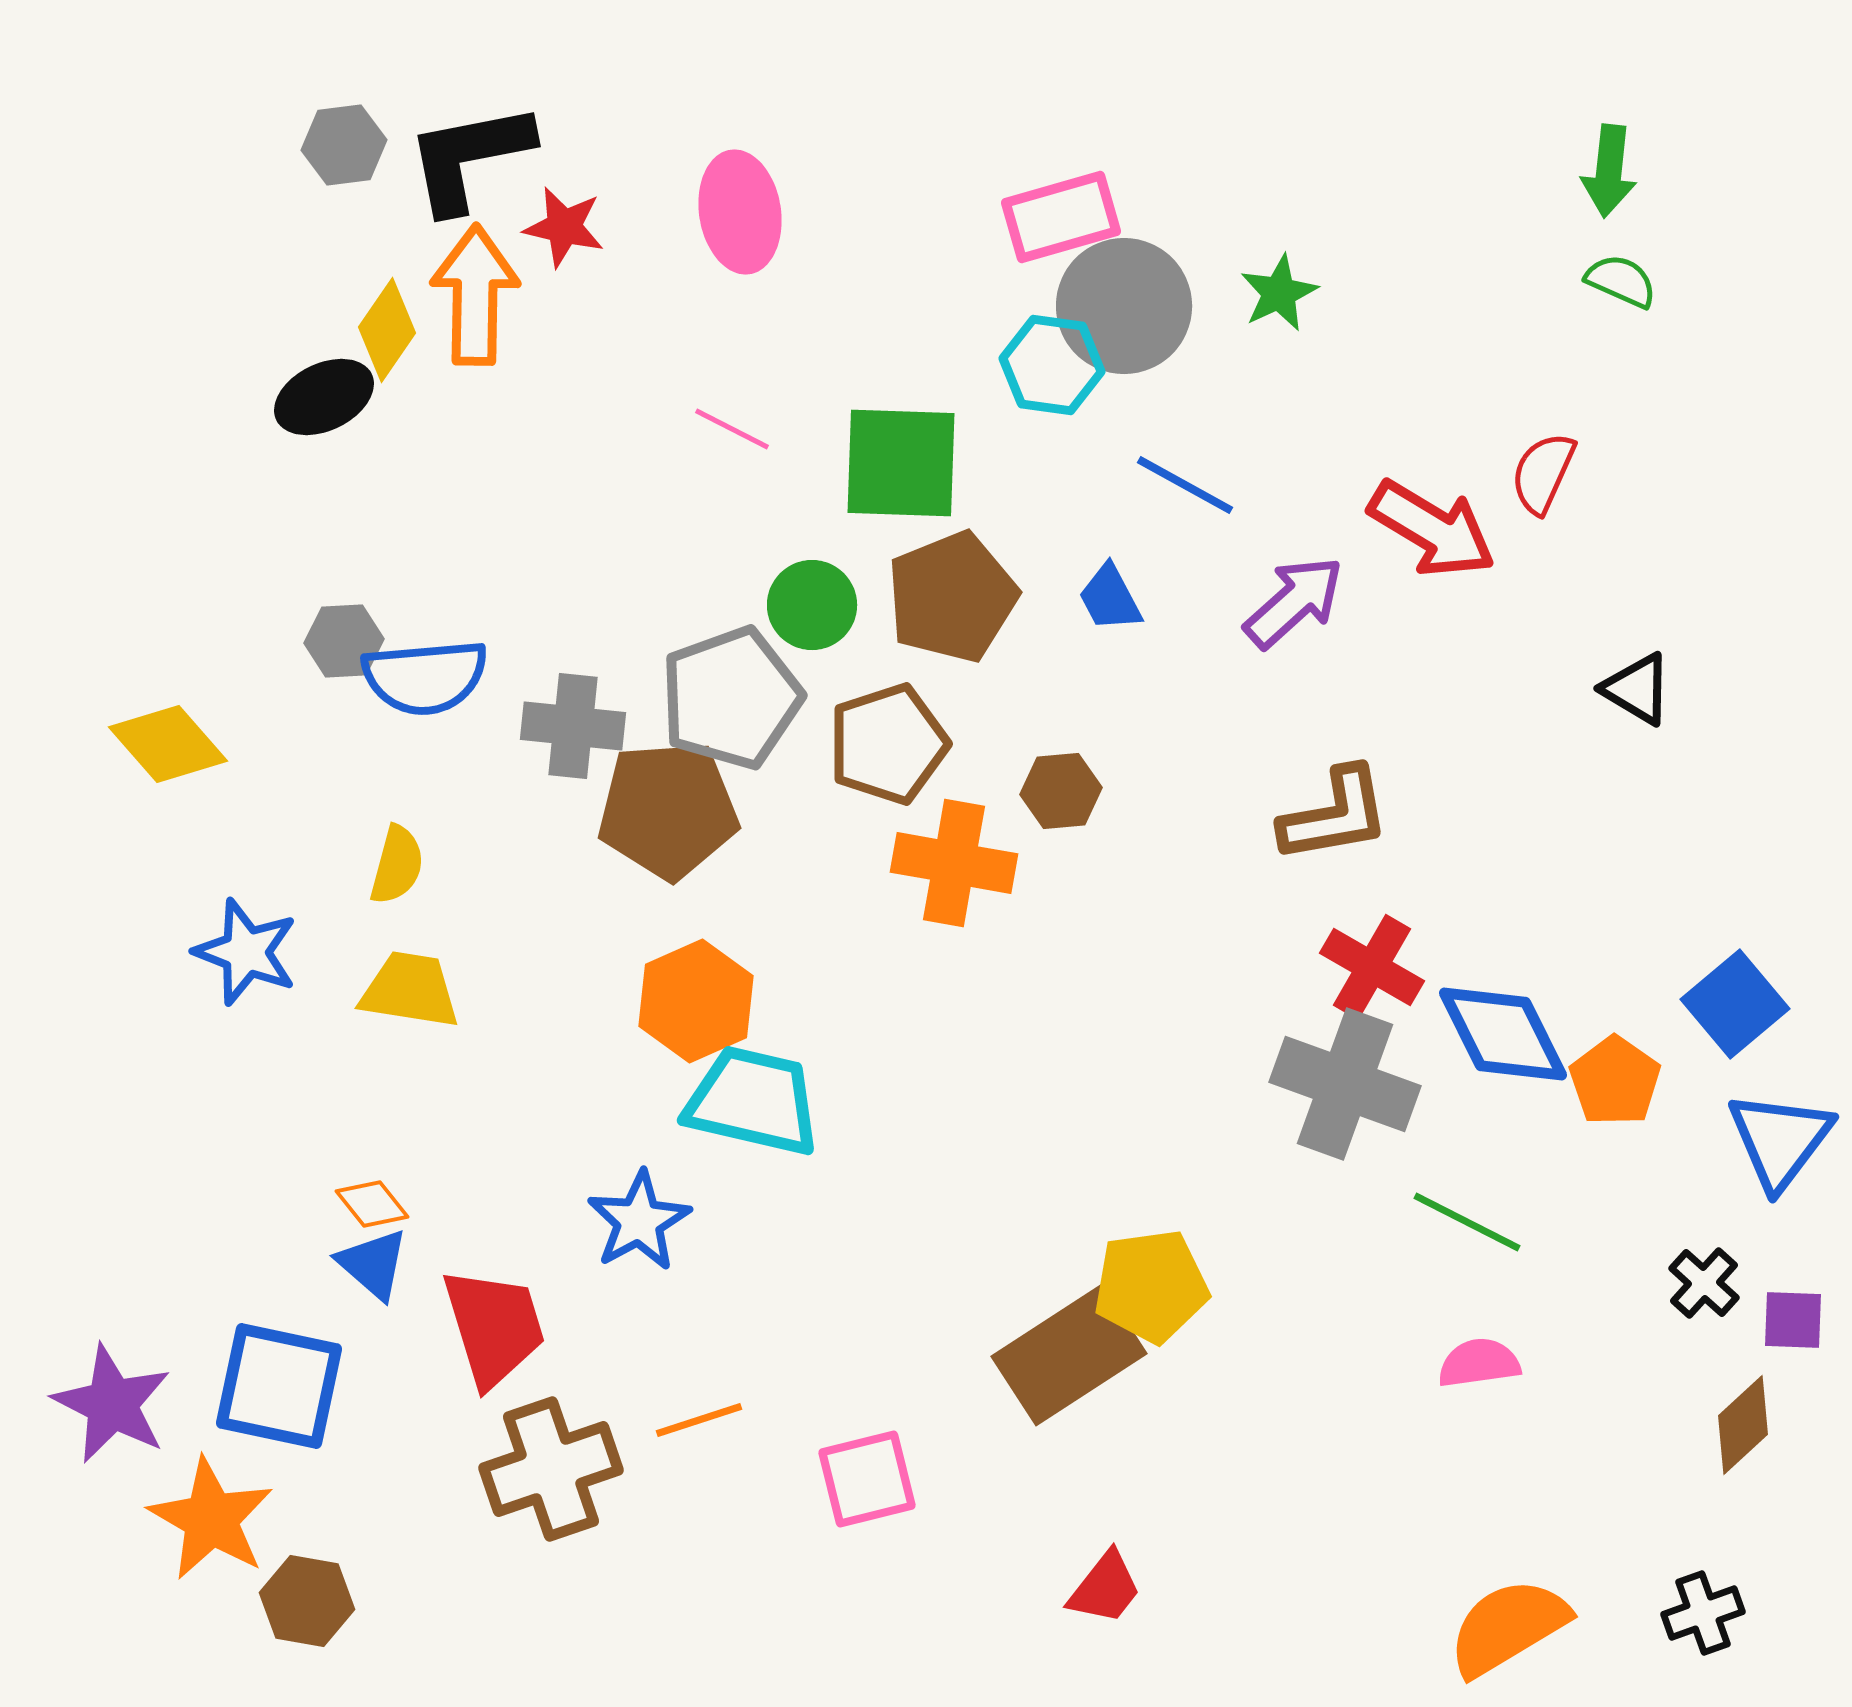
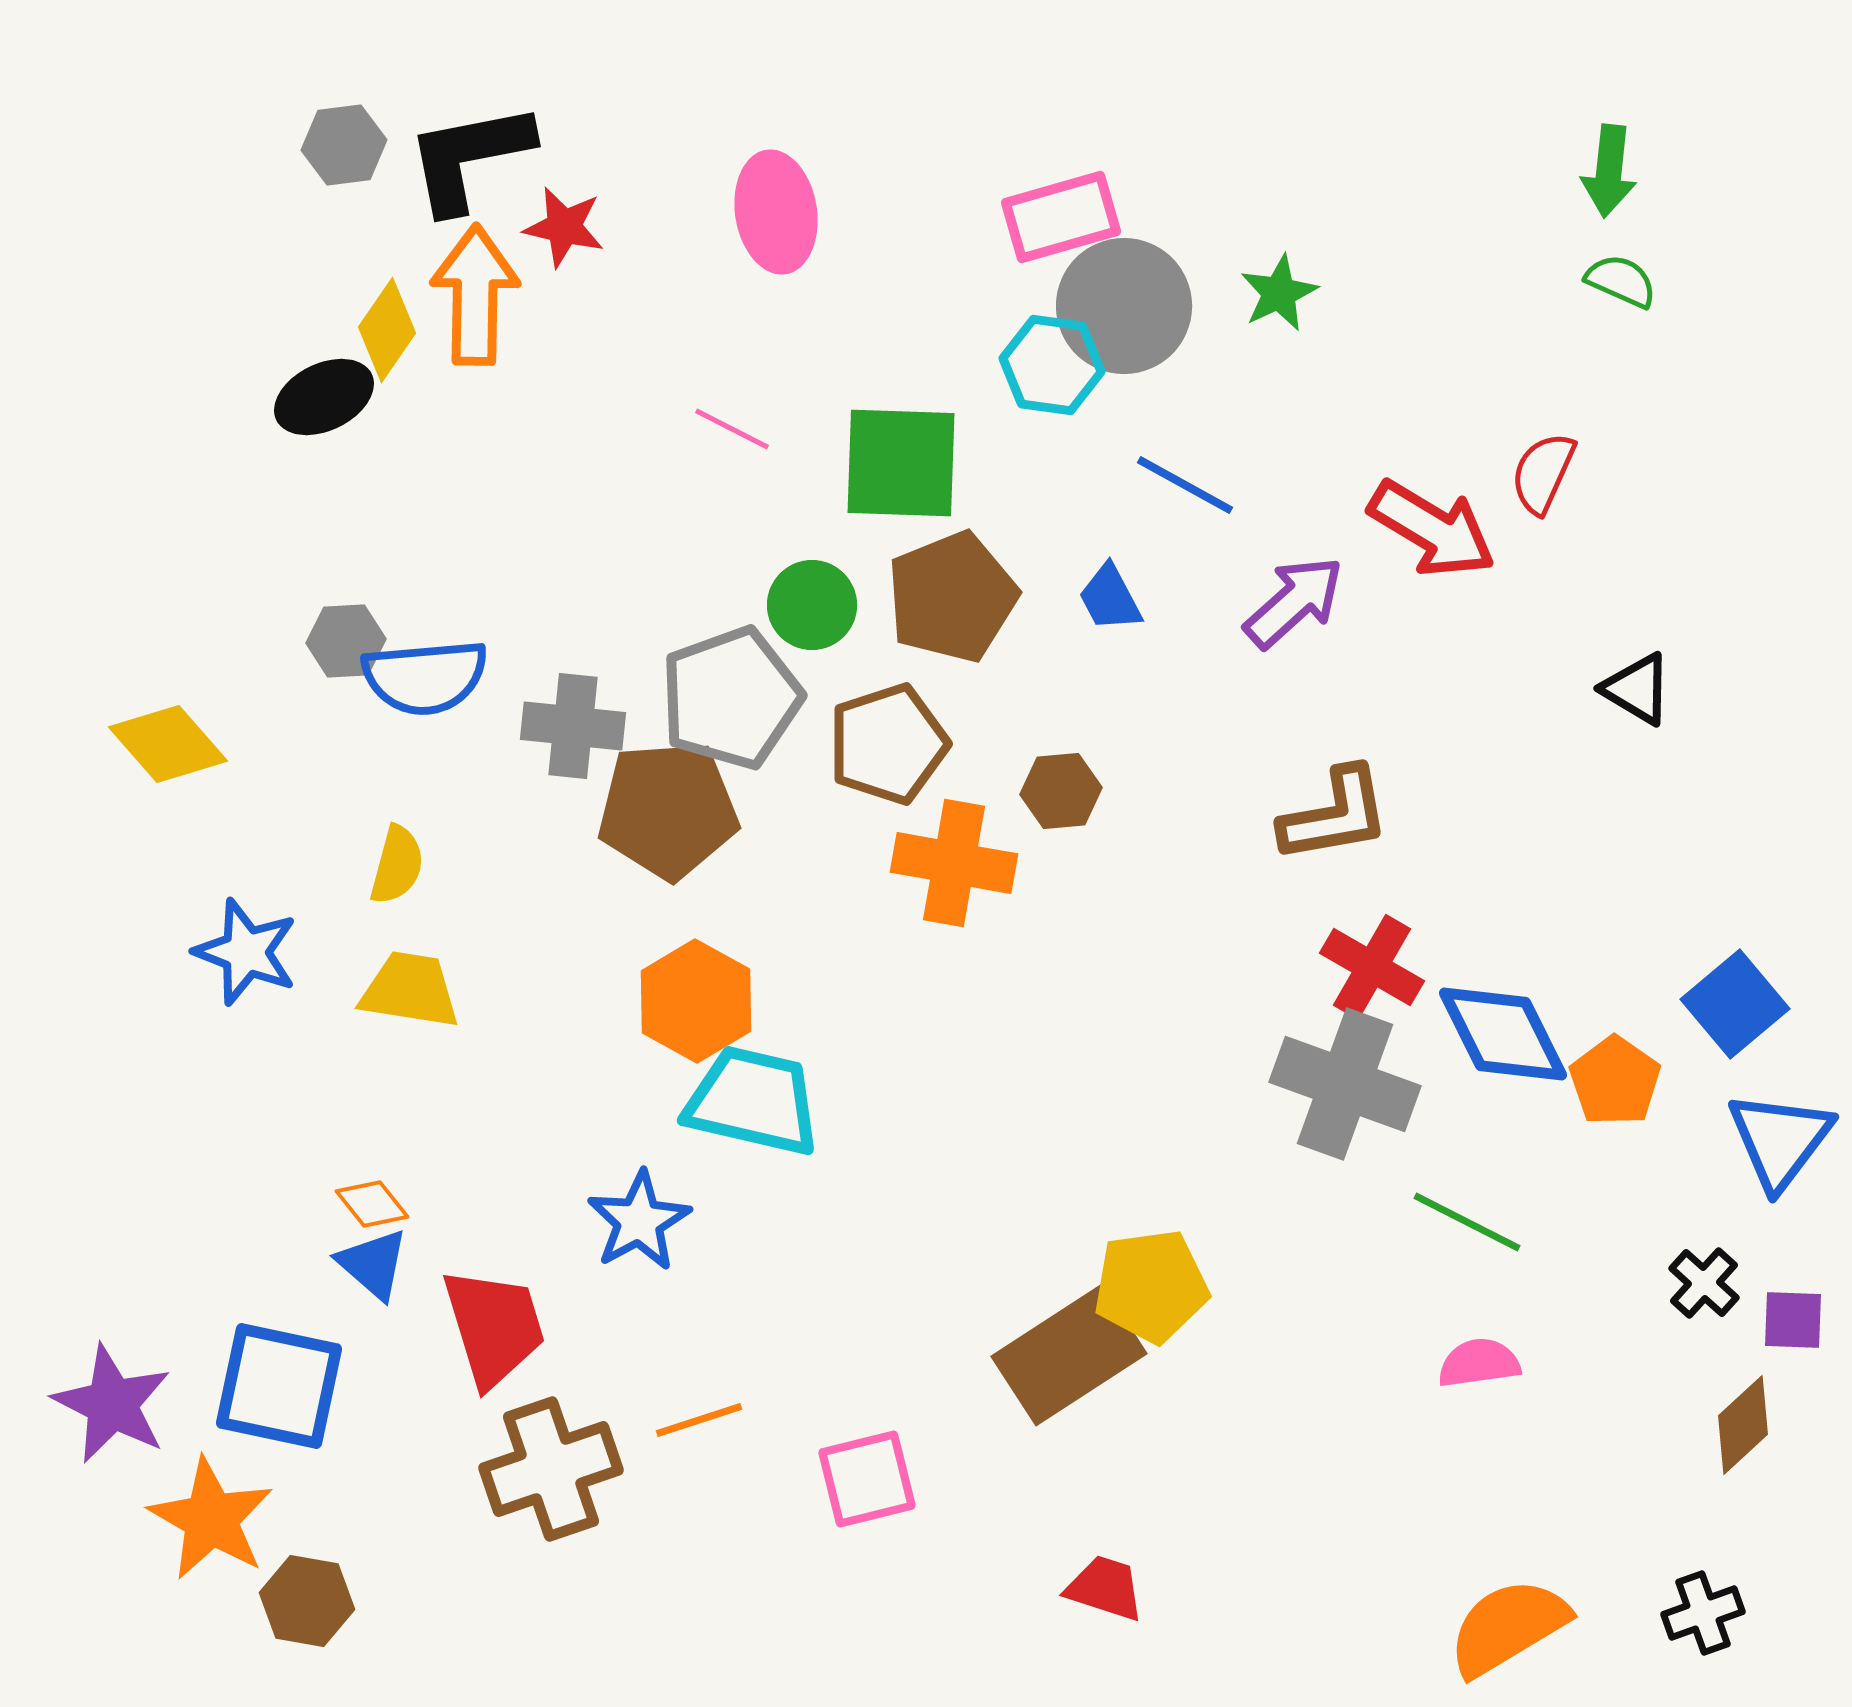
pink ellipse at (740, 212): moved 36 px right
gray hexagon at (344, 641): moved 2 px right
orange hexagon at (696, 1001): rotated 7 degrees counterclockwise
red trapezoid at (1105, 1588): rotated 110 degrees counterclockwise
